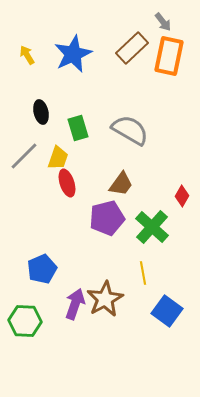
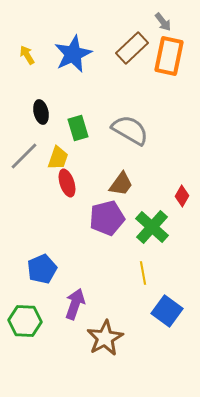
brown star: moved 39 px down
